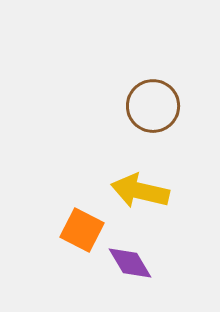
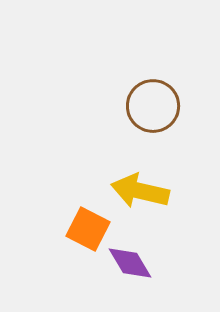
orange square: moved 6 px right, 1 px up
